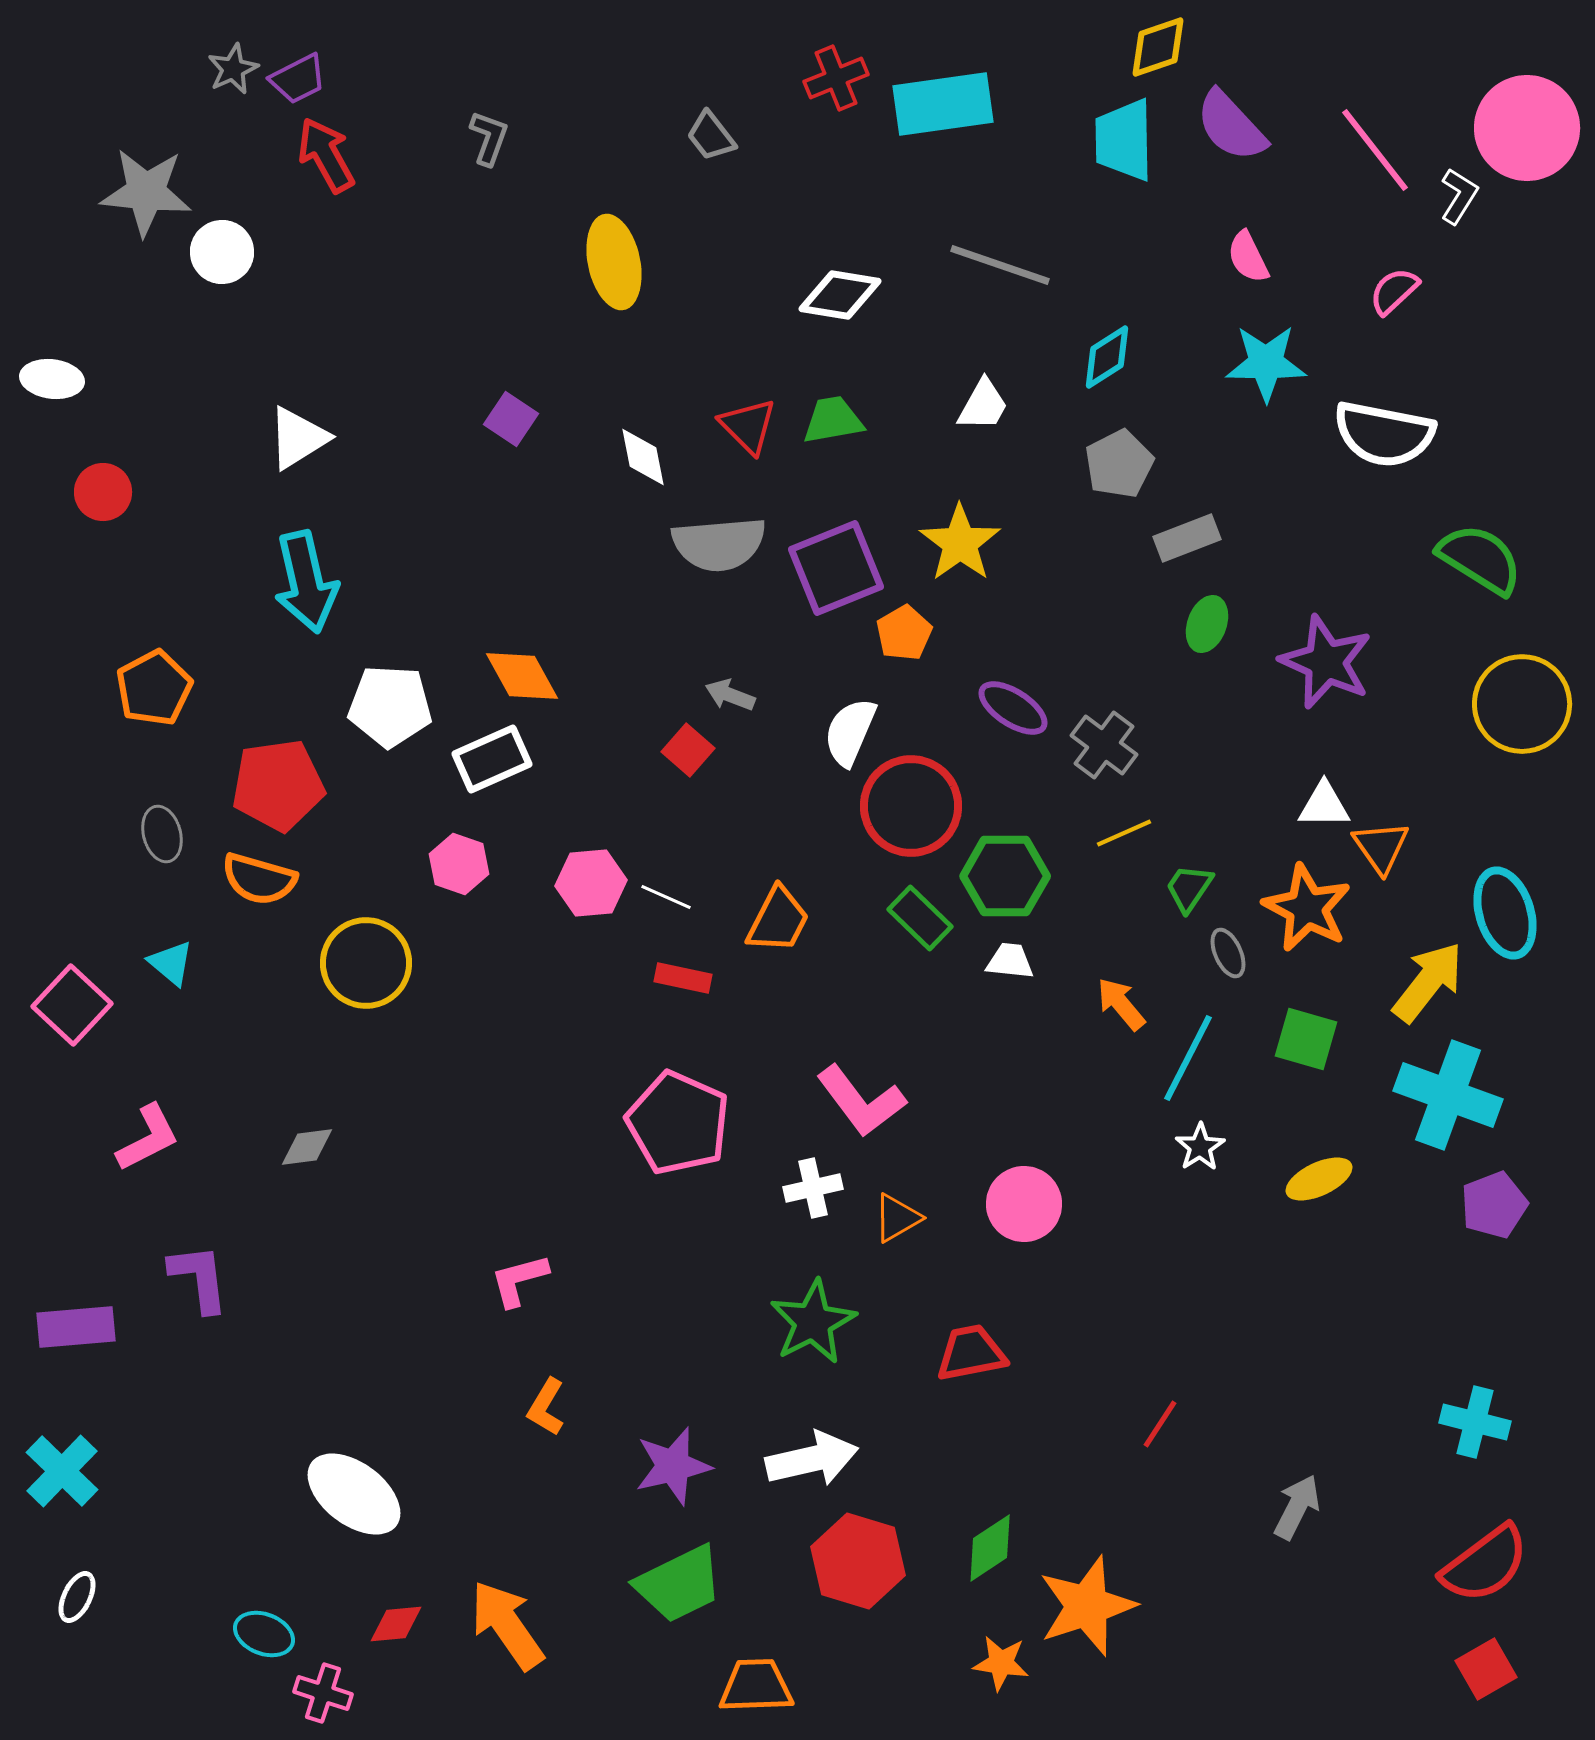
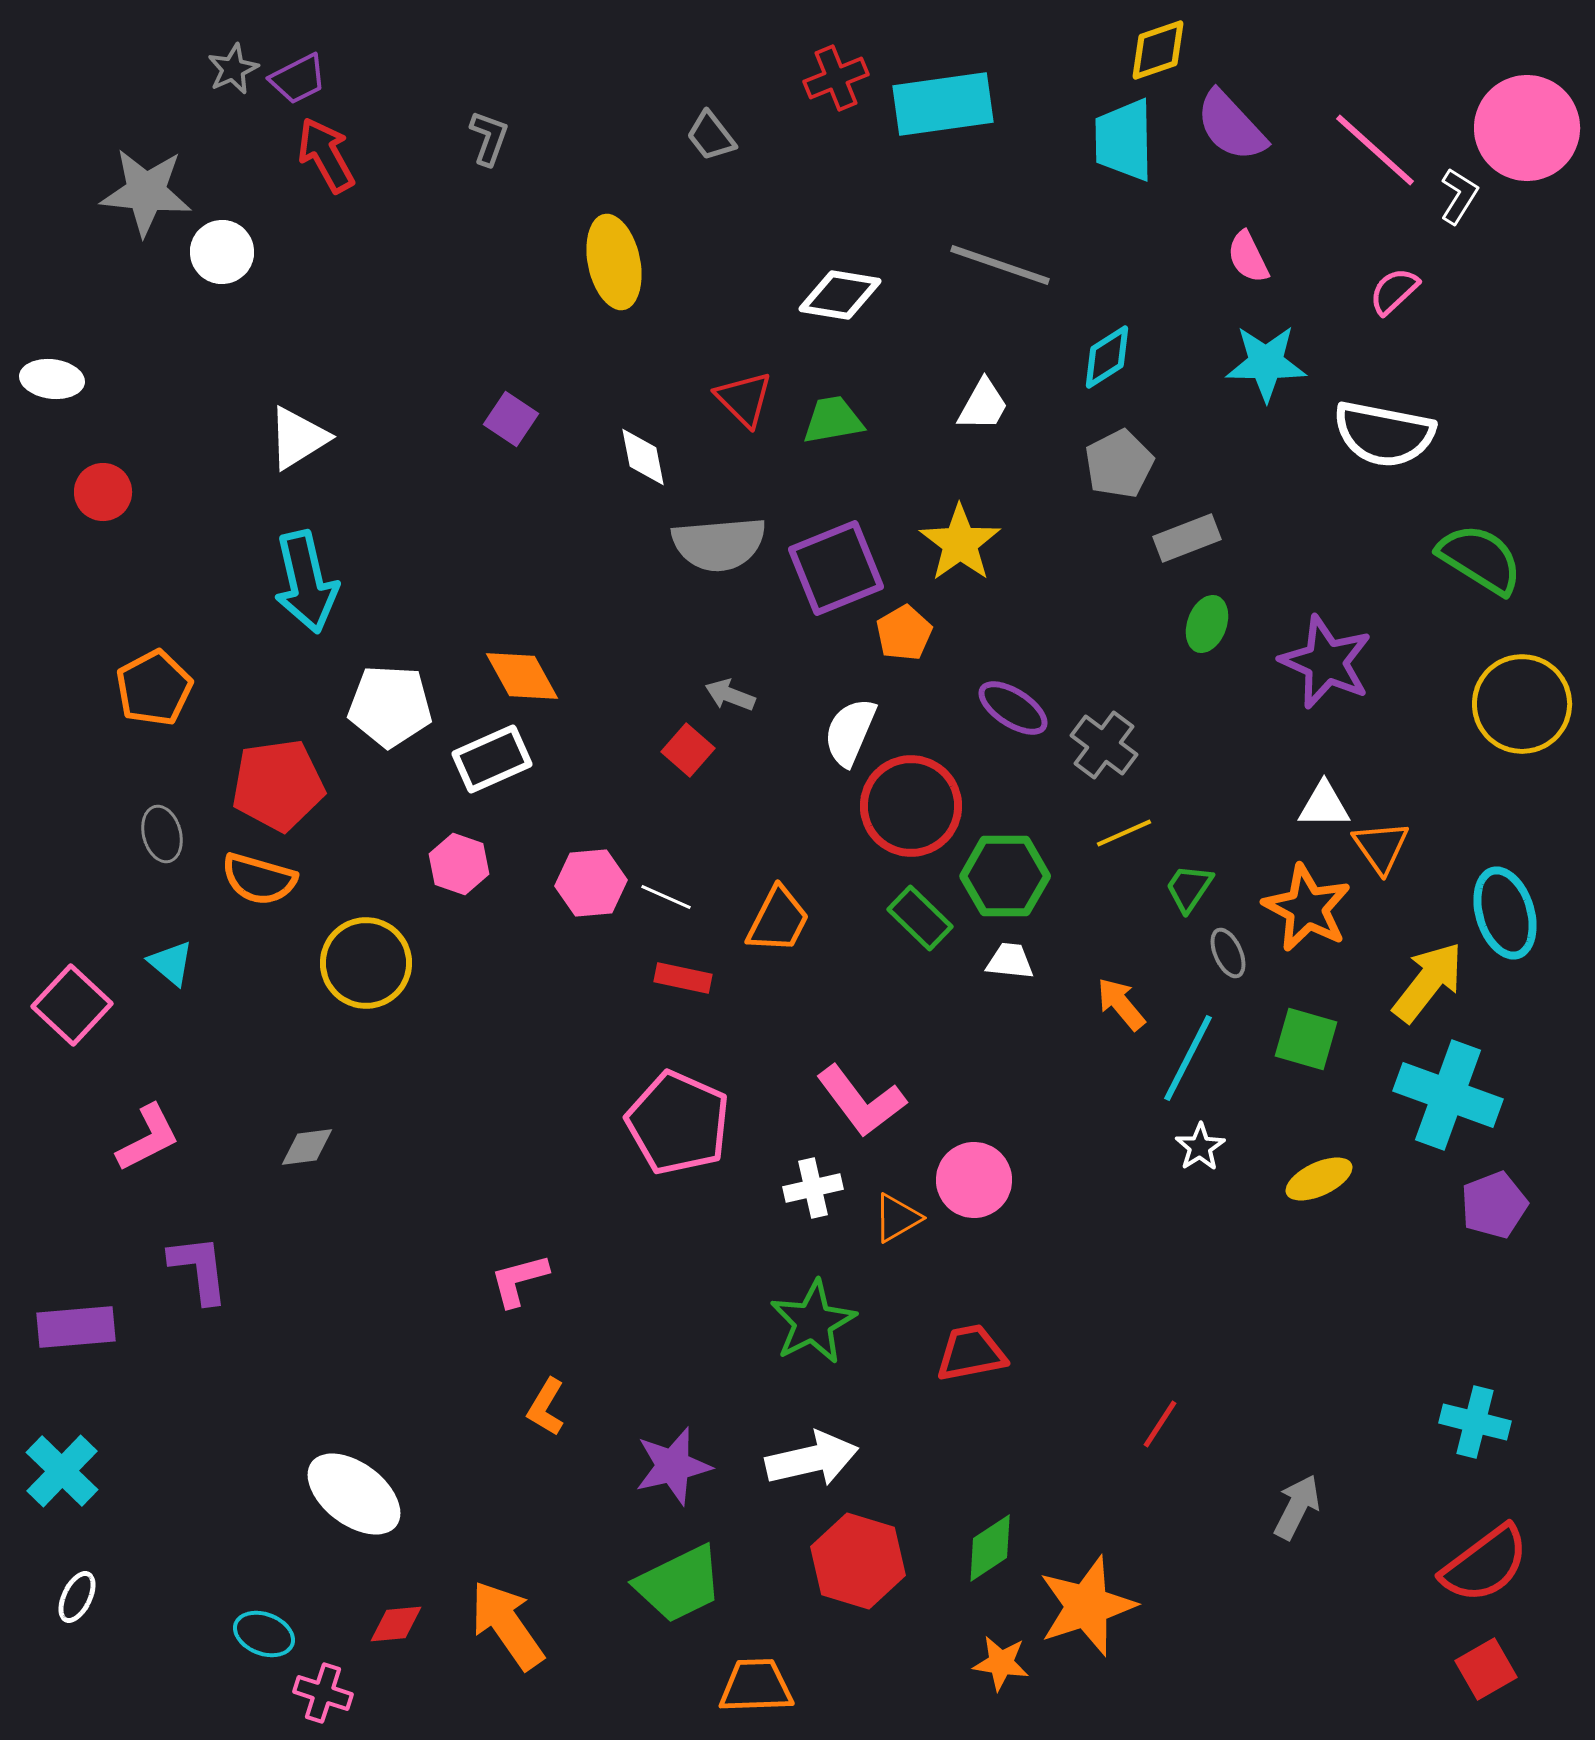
yellow diamond at (1158, 47): moved 3 px down
pink line at (1375, 150): rotated 10 degrees counterclockwise
red triangle at (748, 426): moved 4 px left, 27 px up
pink circle at (1024, 1204): moved 50 px left, 24 px up
purple L-shape at (199, 1278): moved 9 px up
